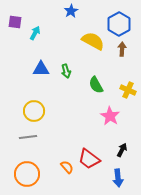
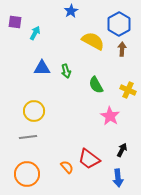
blue triangle: moved 1 px right, 1 px up
